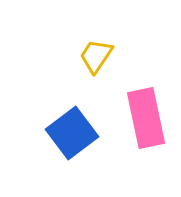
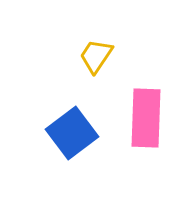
pink rectangle: rotated 14 degrees clockwise
